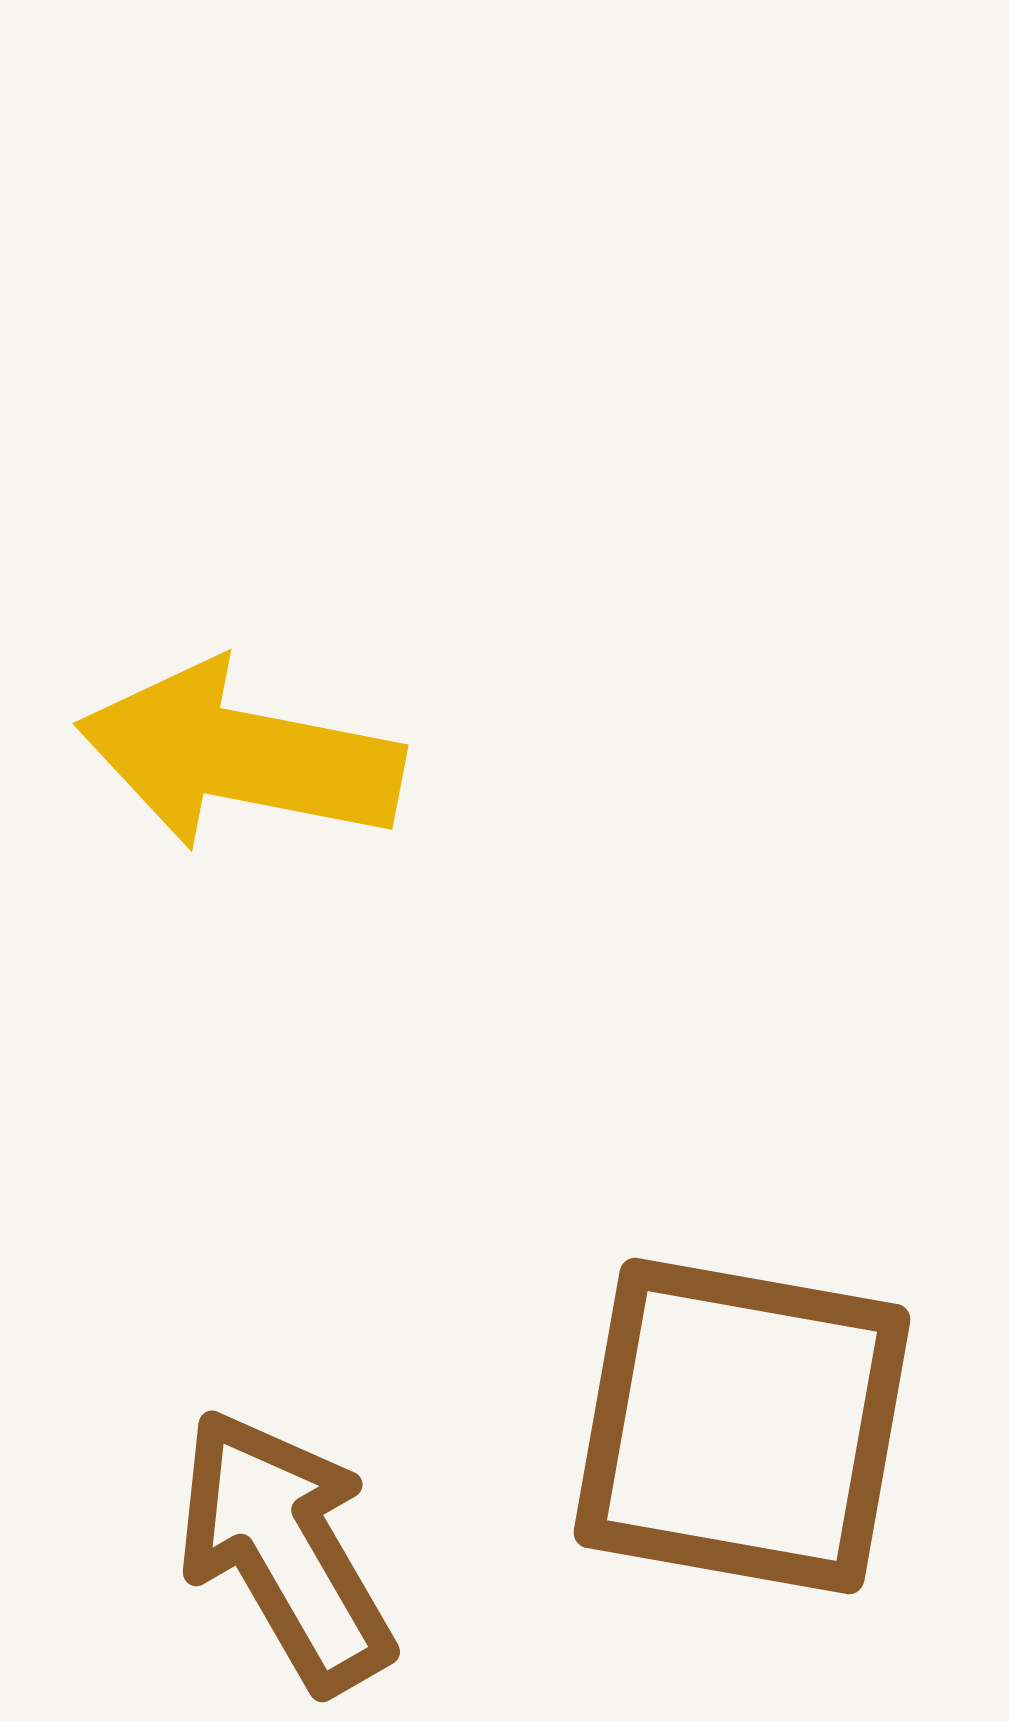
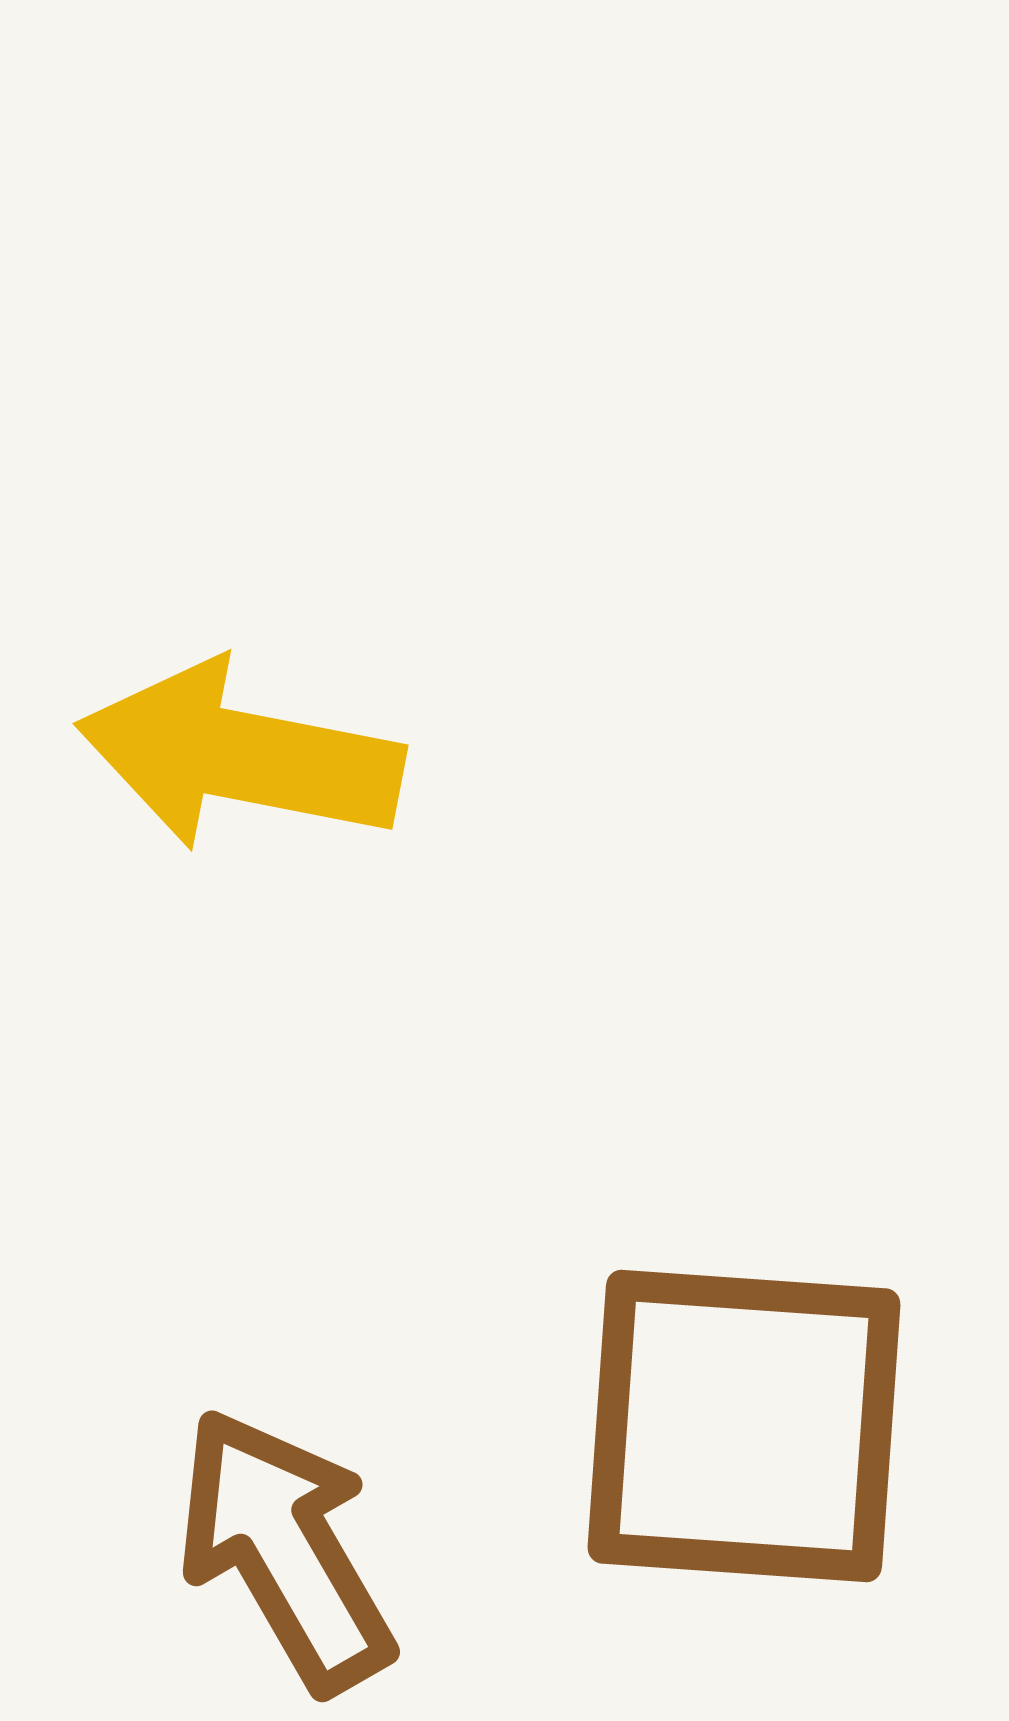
brown square: moved 2 px right; rotated 6 degrees counterclockwise
